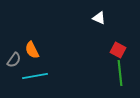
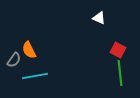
orange semicircle: moved 3 px left
